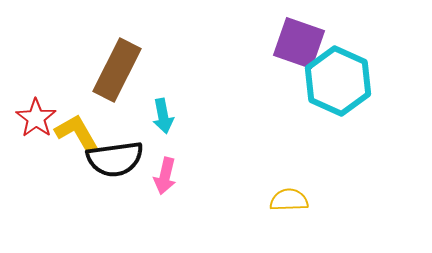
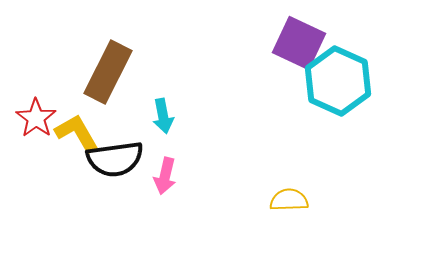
purple square: rotated 6 degrees clockwise
brown rectangle: moved 9 px left, 2 px down
